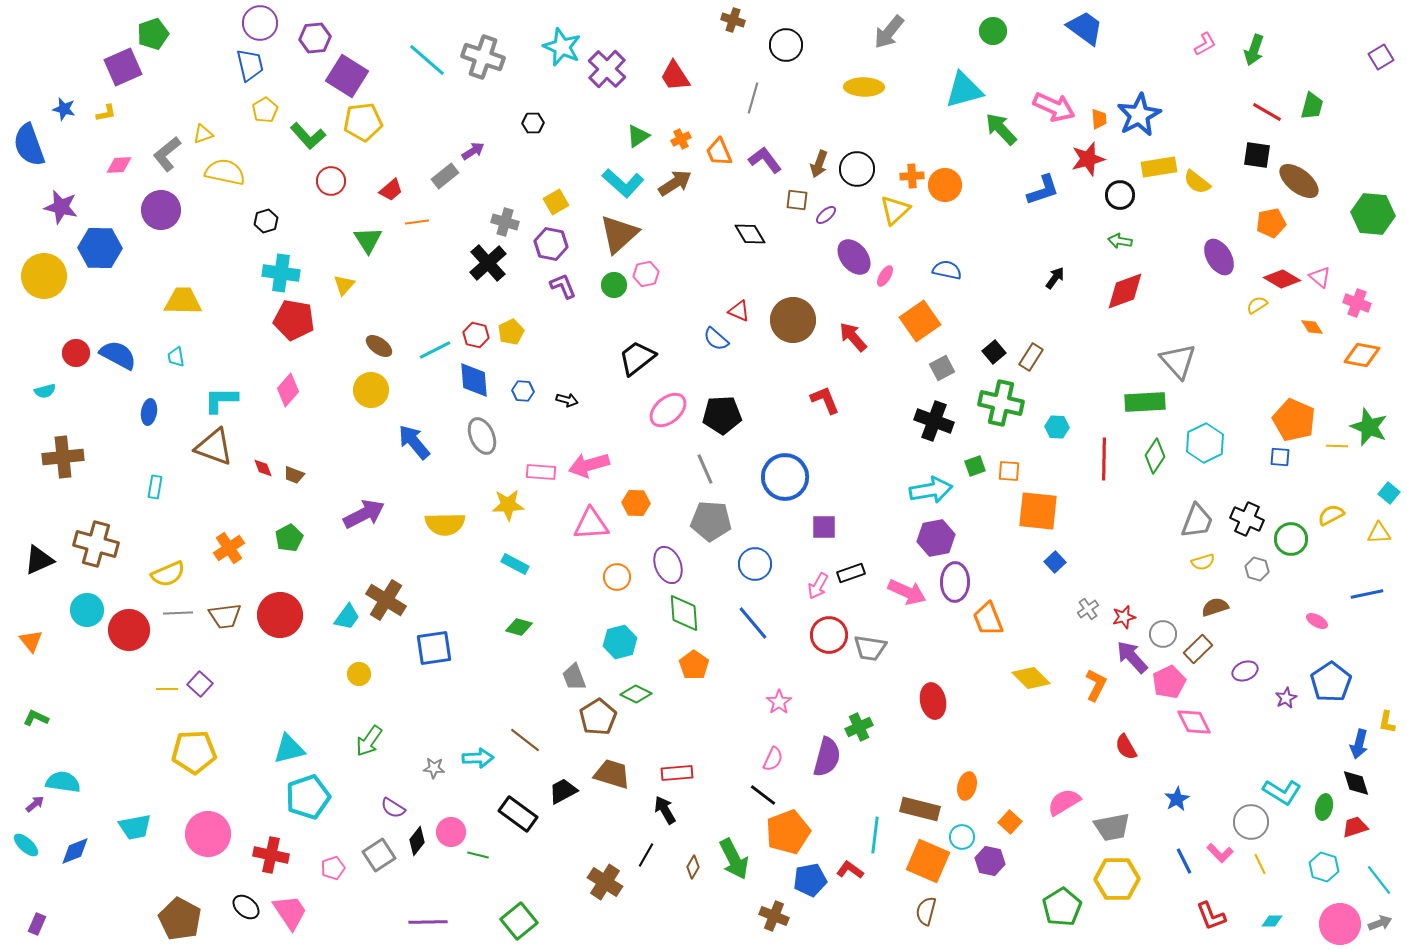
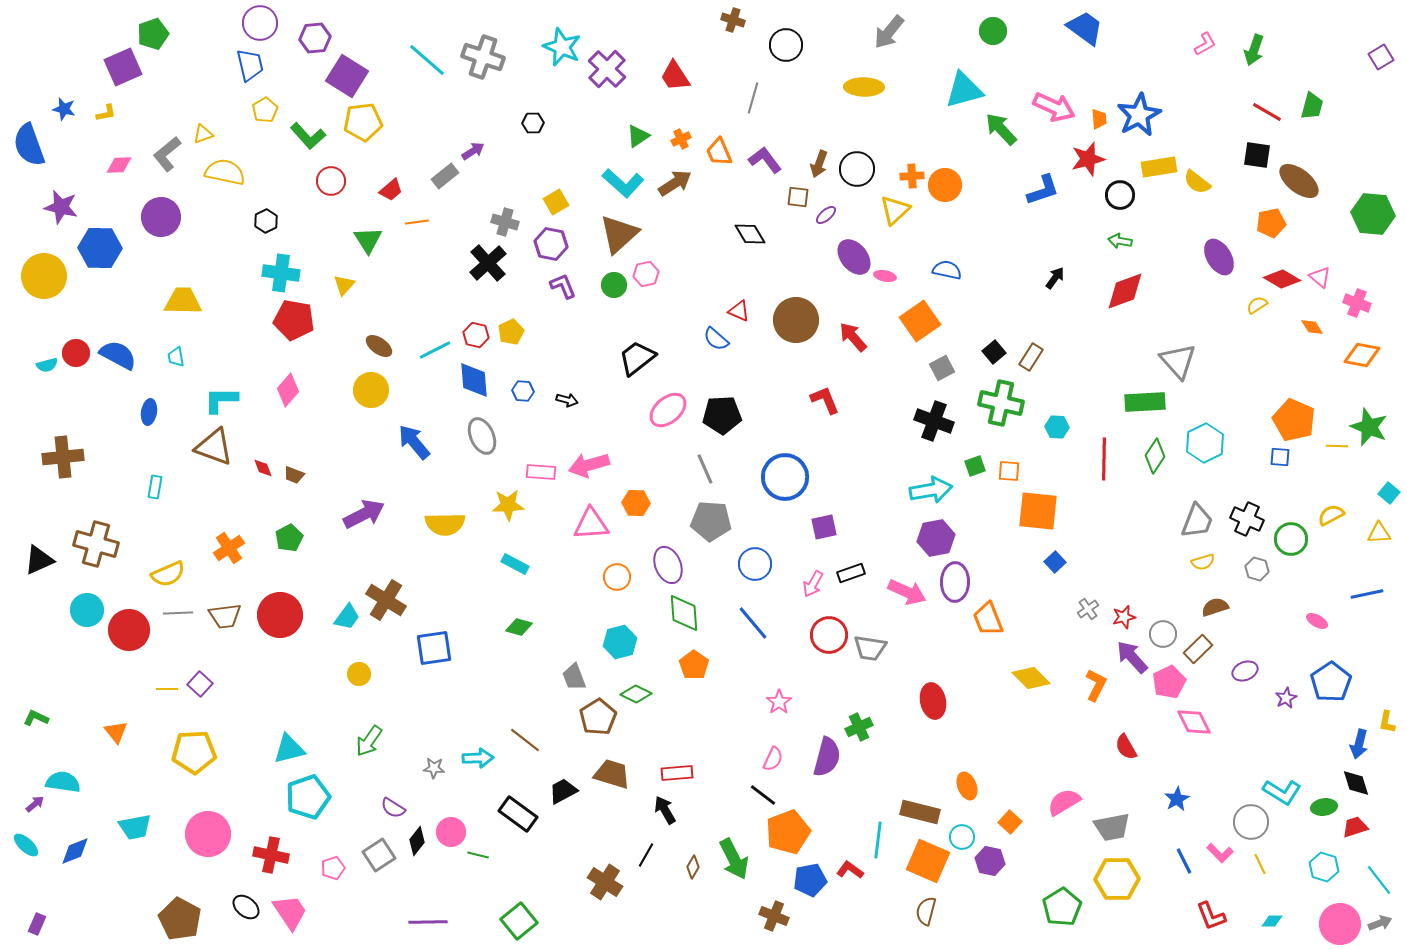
brown square at (797, 200): moved 1 px right, 3 px up
purple circle at (161, 210): moved 7 px down
black hexagon at (266, 221): rotated 10 degrees counterclockwise
pink ellipse at (885, 276): rotated 70 degrees clockwise
brown circle at (793, 320): moved 3 px right
cyan semicircle at (45, 391): moved 2 px right, 26 px up
purple square at (824, 527): rotated 12 degrees counterclockwise
pink arrow at (818, 586): moved 5 px left, 2 px up
orange triangle at (31, 641): moved 85 px right, 91 px down
orange ellipse at (967, 786): rotated 36 degrees counterclockwise
green ellipse at (1324, 807): rotated 70 degrees clockwise
brown rectangle at (920, 809): moved 3 px down
cyan line at (875, 835): moved 3 px right, 5 px down
